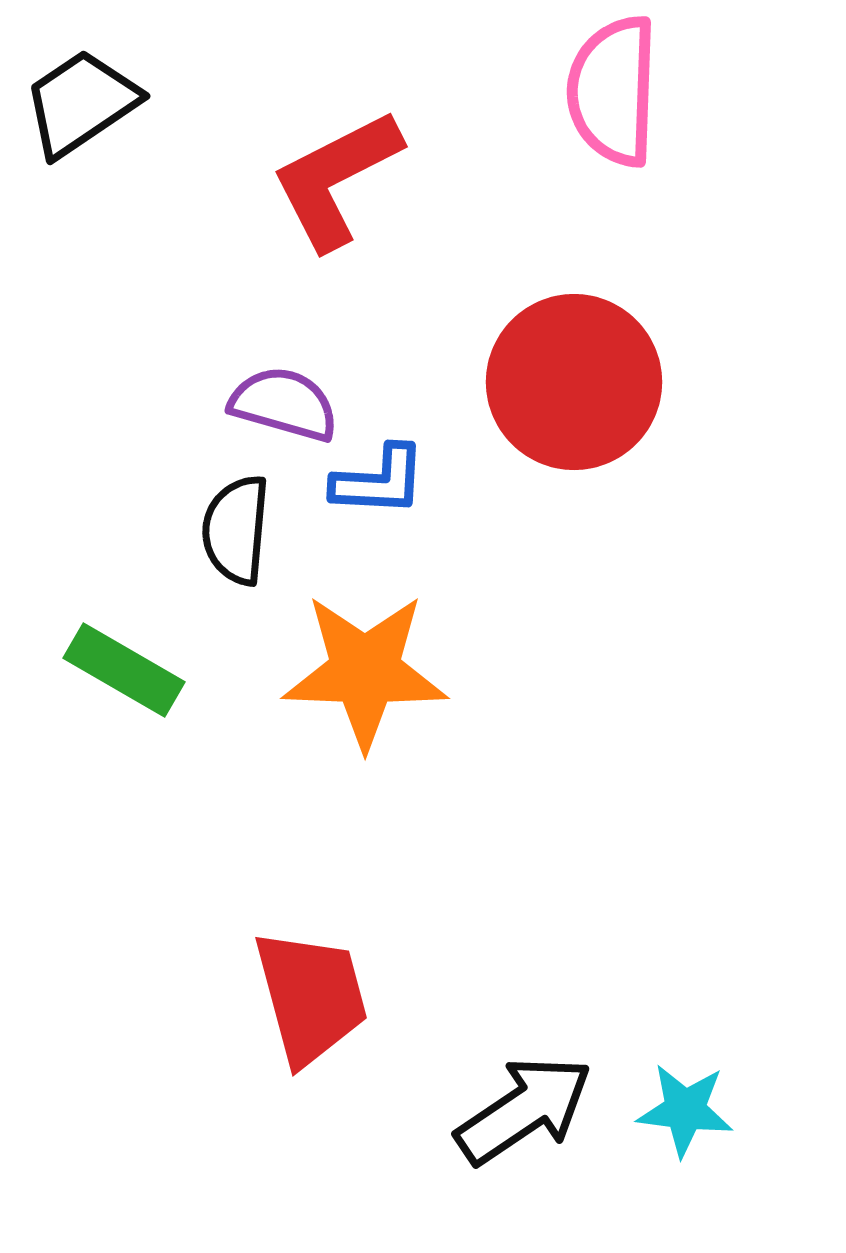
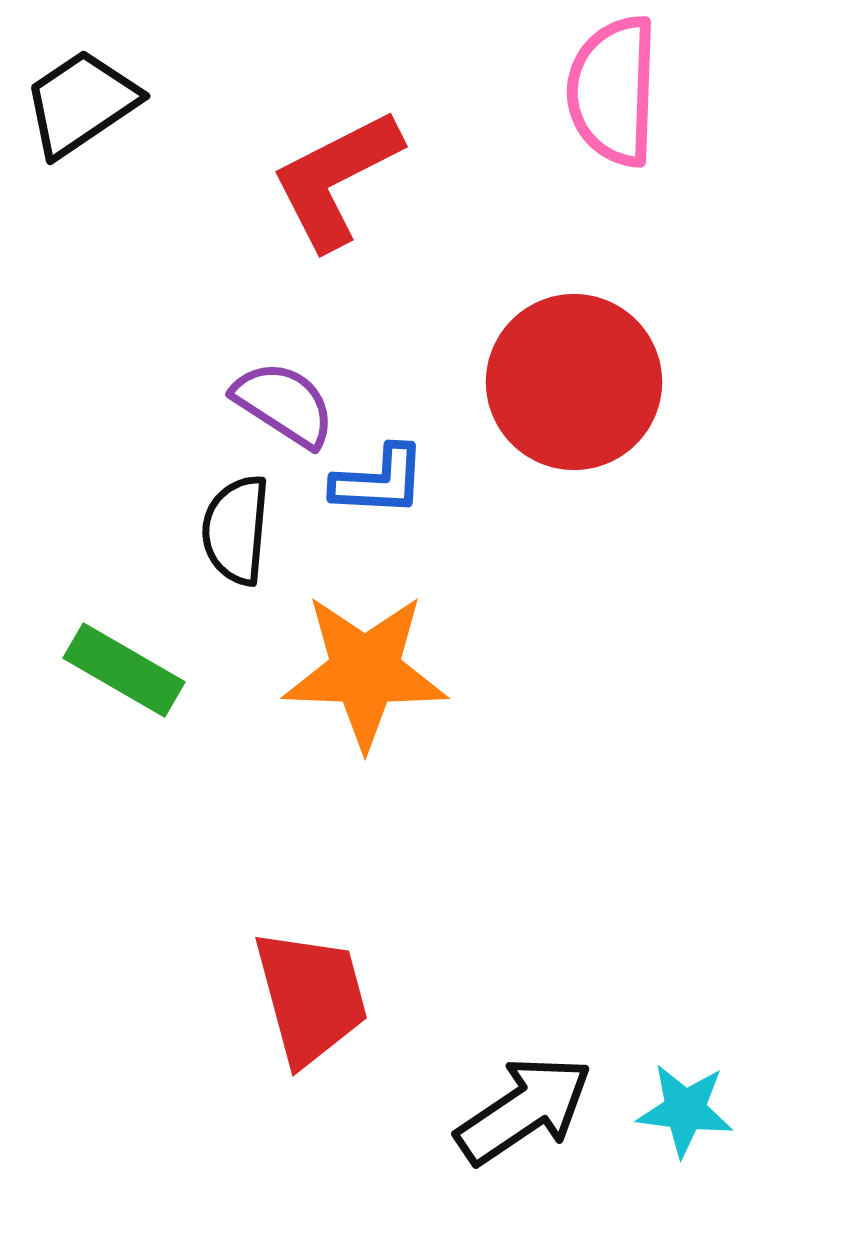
purple semicircle: rotated 17 degrees clockwise
